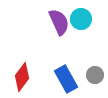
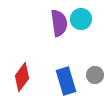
purple semicircle: moved 1 px down; rotated 16 degrees clockwise
blue rectangle: moved 2 px down; rotated 12 degrees clockwise
